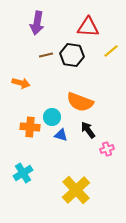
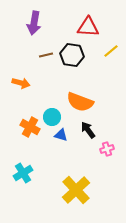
purple arrow: moved 3 px left
orange cross: rotated 24 degrees clockwise
